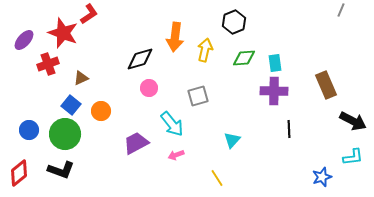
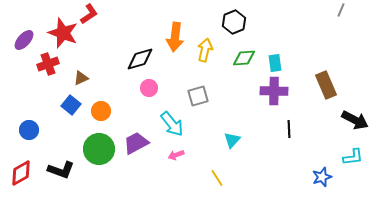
black arrow: moved 2 px right, 1 px up
green circle: moved 34 px right, 15 px down
red diamond: moved 2 px right; rotated 8 degrees clockwise
